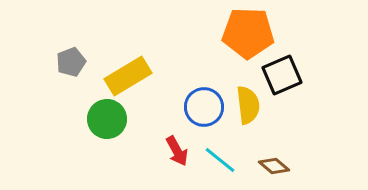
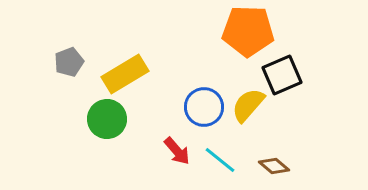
orange pentagon: moved 2 px up
gray pentagon: moved 2 px left
yellow rectangle: moved 3 px left, 2 px up
yellow semicircle: rotated 132 degrees counterclockwise
red arrow: rotated 12 degrees counterclockwise
